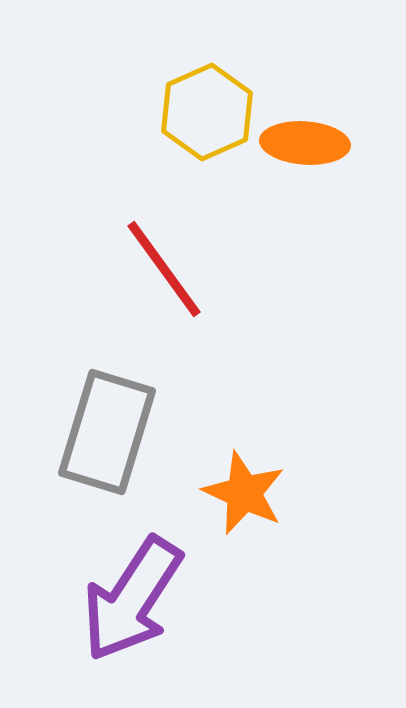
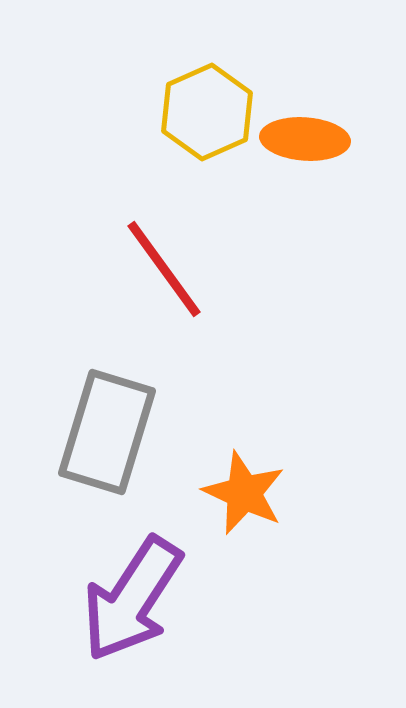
orange ellipse: moved 4 px up
